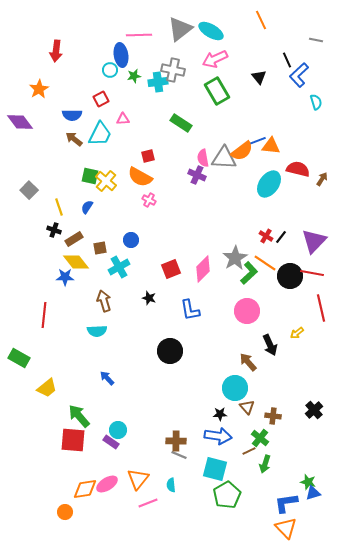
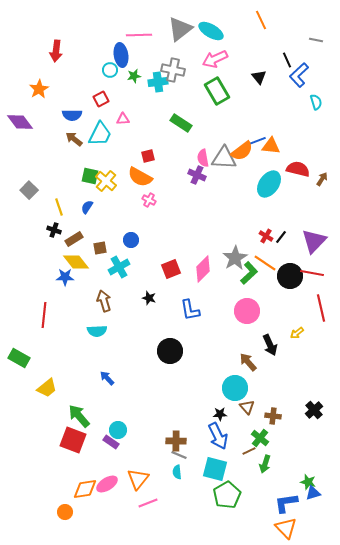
blue arrow at (218, 436): rotated 56 degrees clockwise
red square at (73, 440): rotated 16 degrees clockwise
cyan semicircle at (171, 485): moved 6 px right, 13 px up
